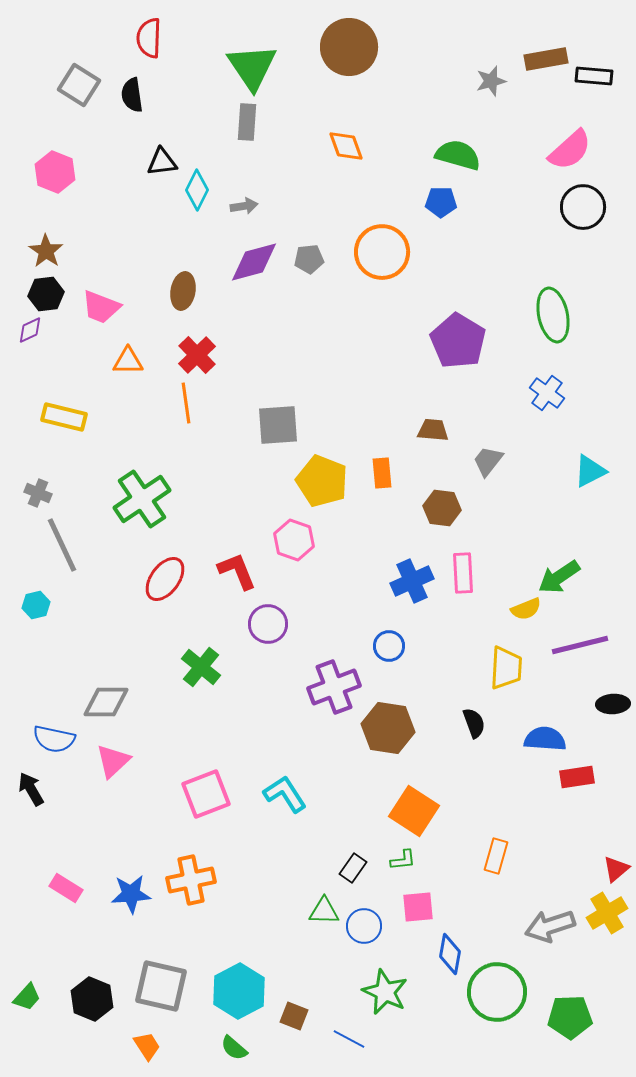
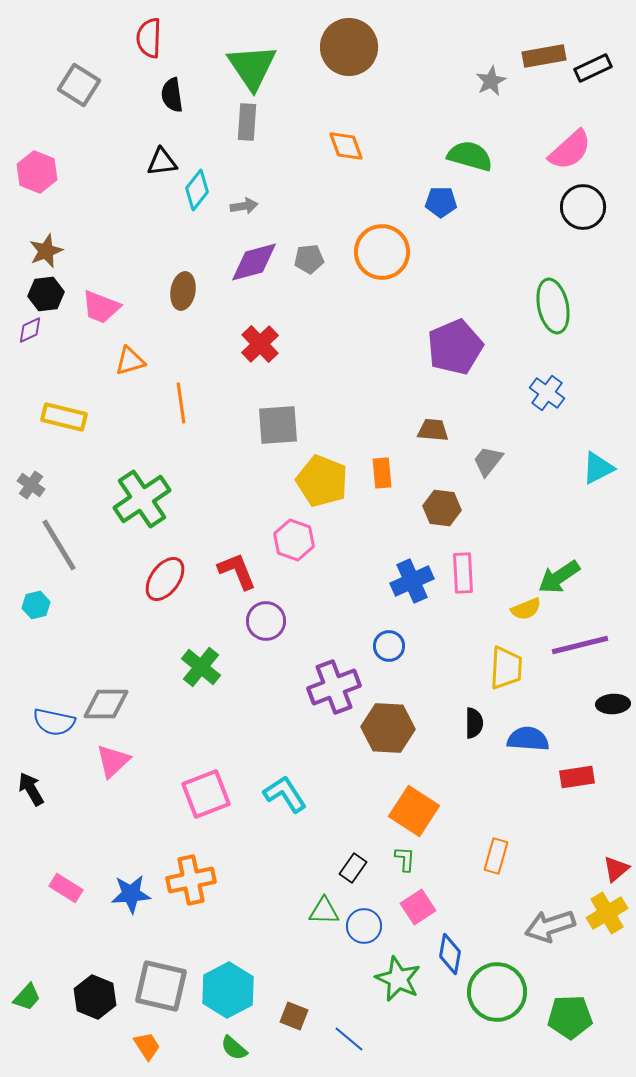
brown rectangle at (546, 59): moved 2 px left, 3 px up
black rectangle at (594, 76): moved 1 px left, 8 px up; rotated 30 degrees counterclockwise
gray star at (491, 81): rotated 12 degrees counterclockwise
black semicircle at (132, 95): moved 40 px right
green semicircle at (458, 155): moved 12 px right, 1 px down
pink hexagon at (55, 172): moved 18 px left
cyan diamond at (197, 190): rotated 12 degrees clockwise
brown star at (46, 251): rotated 16 degrees clockwise
green ellipse at (553, 315): moved 9 px up
purple pentagon at (458, 341): moved 3 px left, 6 px down; rotated 18 degrees clockwise
red cross at (197, 355): moved 63 px right, 11 px up
orange triangle at (128, 361): moved 2 px right; rotated 16 degrees counterclockwise
orange line at (186, 403): moved 5 px left
cyan triangle at (590, 471): moved 8 px right, 3 px up
gray cross at (38, 493): moved 7 px left, 8 px up; rotated 12 degrees clockwise
gray line at (62, 545): moved 3 px left; rotated 6 degrees counterclockwise
purple circle at (268, 624): moved 2 px left, 3 px up
gray diamond at (106, 702): moved 2 px down
black semicircle at (474, 723): rotated 20 degrees clockwise
brown hexagon at (388, 728): rotated 6 degrees counterclockwise
blue semicircle at (54, 739): moved 17 px up
blue semicircle at (545, 739): moved 17 px left
green L-shape at (403, 860): moved 2 px right, 1 px up; rotated 80 degrees counterclockwise
pink square at (418, 907): rotated 28 degrees counterclockwise
cyan hexagon at (239, 991): moved 11 px left, 1 px up
green star at (385, 992): moved 13 px right, 13 px up
black hexagon at (92, 999): moved 3 px right, 2 px up
blue line at (349, 1039): rotated 12 degrees clockwise
